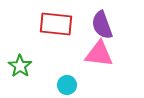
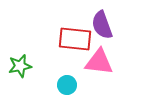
red rectangle: moved 19 px right, 15 px down
pink triangle: moved 8 px down
green star: rotated 25 degrees clockwise
